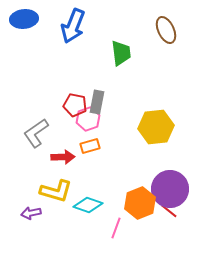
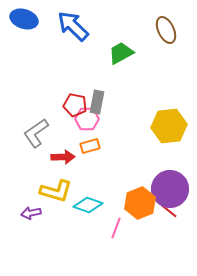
blue ellipse: rotated 24 degrees clockwise
blue arrow: rotated 112 degrees clockwise
green trapezoid: rotated 112 degrees counterclockwise
pink hexagon: moved 1 px left; rotated 20 degrees clockwise
yellow hexagon: moved 13 px right, 1 px up
